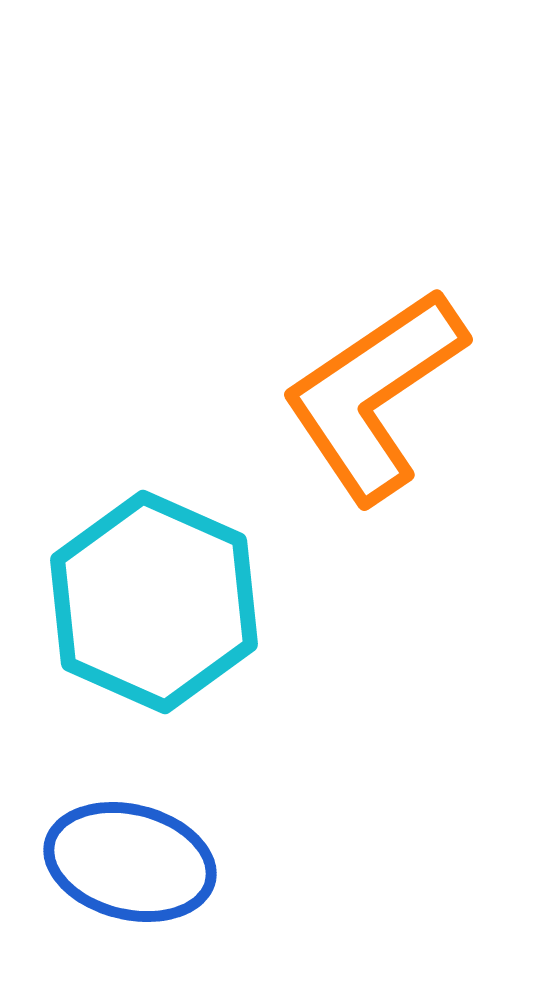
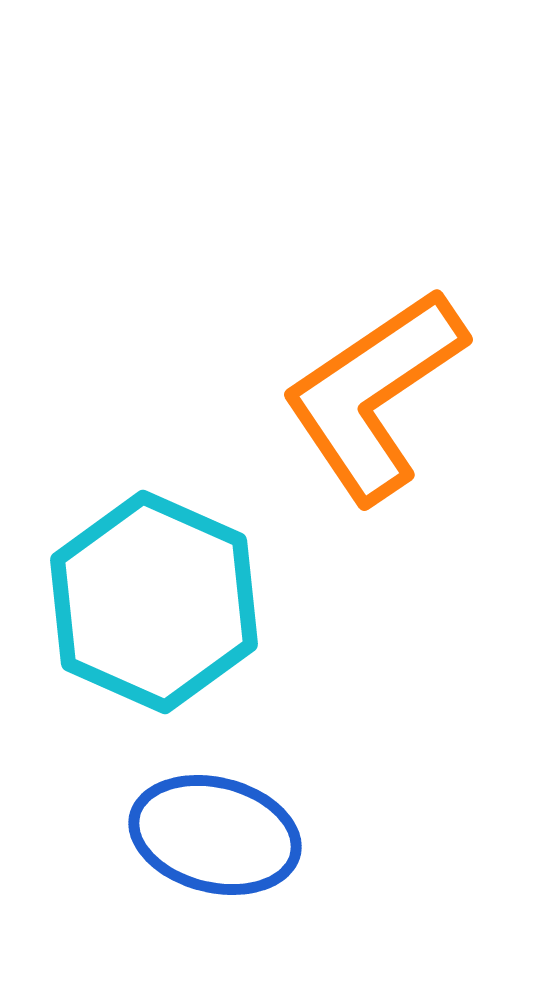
blue ellipse: moved 85 px right, 27 px up
